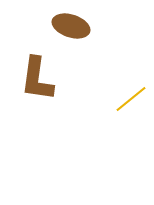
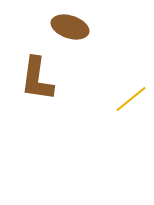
brown ellipse: moved 1 px left, 1 px down
